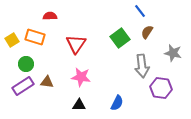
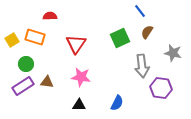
green square: rotated 12 degrees clockwise
